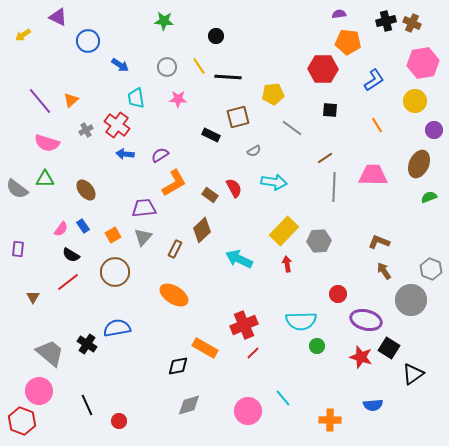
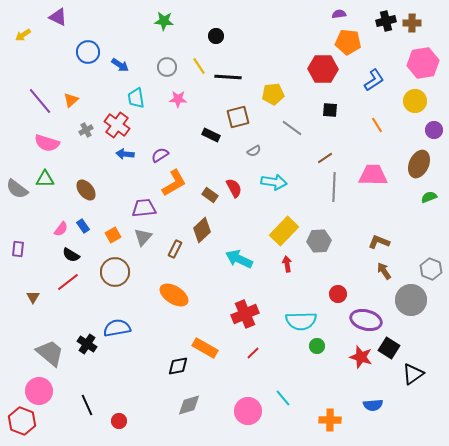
brown cross at (412, 23): rotated 24 degrees counterclockwise
blue circle at (88, 41): moved 11 px down
red cross at (244, 325): moved 1 px right, 11 px up
